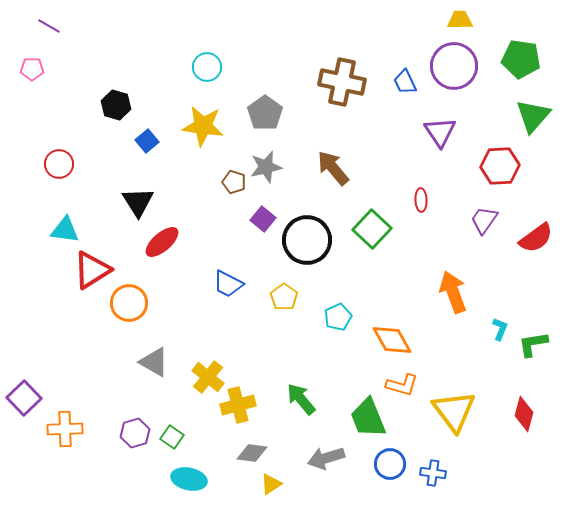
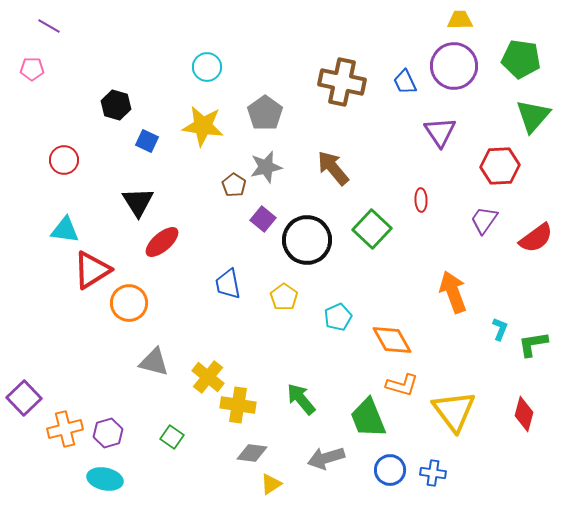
blue square at (147, 141): rotated 25 degrees counterclockwise
red circle at (59, 164): moved 5 px right, 4 px up
brown pentagon at (234, 182): moved 3 px down; rotated 15 degrees clockwise
blue trapezoid at (228, 284): rotated 52 degrees clockwise
gray triangle at (154, 362): rotated 16 degrees counterclockwise
yellow cross at (238, 405): rotated 24 degrees clockwise
orange cross at (65, 429): rotated 12 degrees counterclockwise
purple hexagon at (135, 433): moved 27 px left
blue circle at (390, 464): moved 6 px down
cyan ellipse at (189, 479): moved 84 px left
